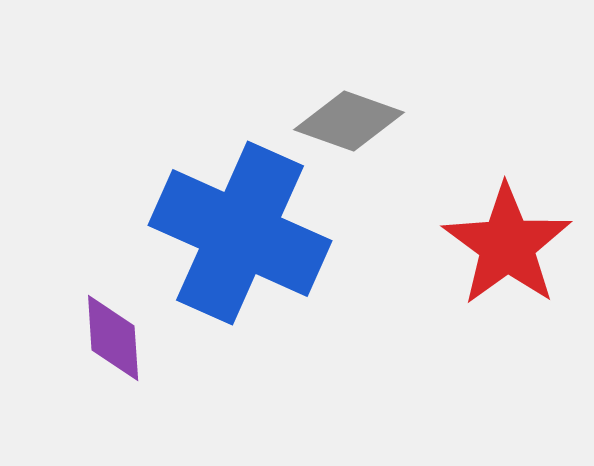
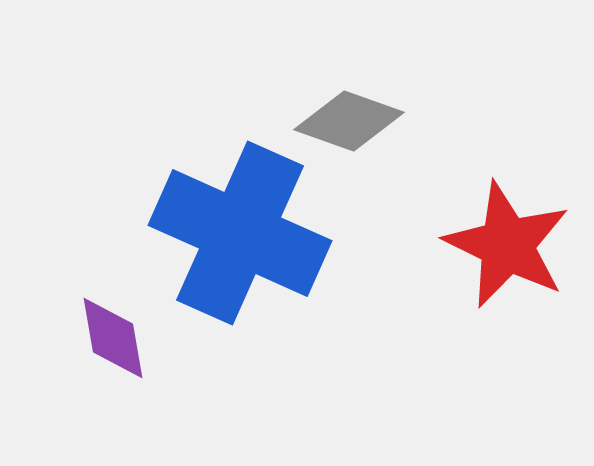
red star: rotated 10 degrees counterclockwise
purple diamond: rotated 6 degrees counterclockwise
